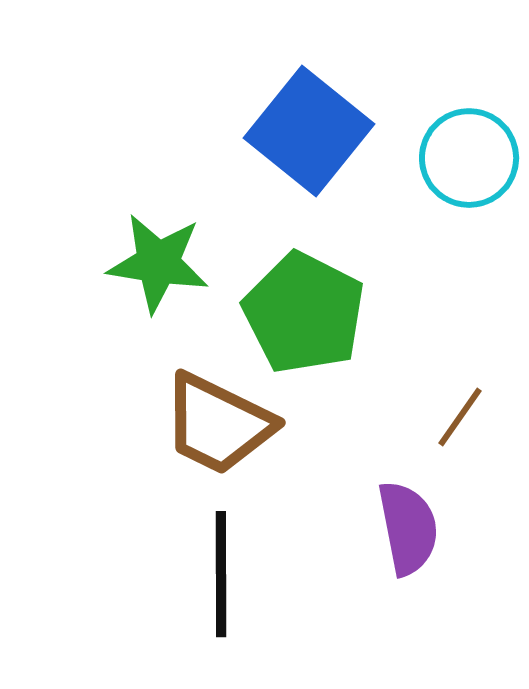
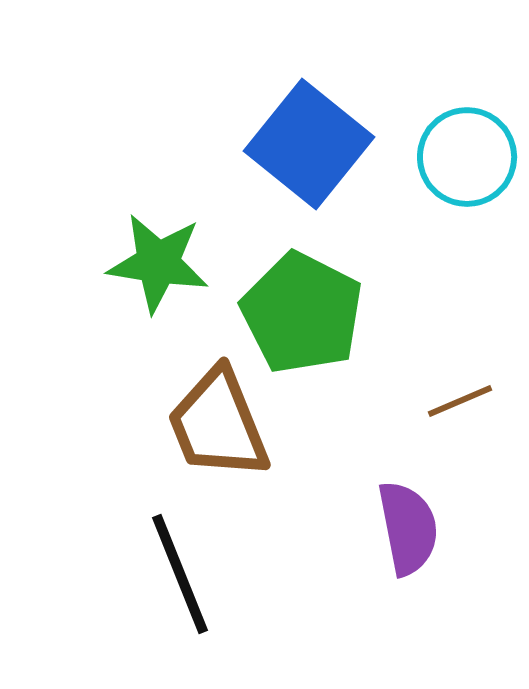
blue square: moved 13 px down
cyan circle: moved 2 px left, 1 px up
green pentagon: moved 2 px left
brown line: moved 16 px up; rotated 32 degrees clockwise
brown trapezoid: rotated 42 degrees clockwise
black line: moved 41 px left; rotated 22 degrees counterclockwise
